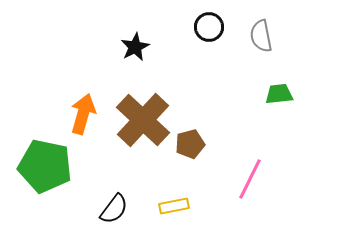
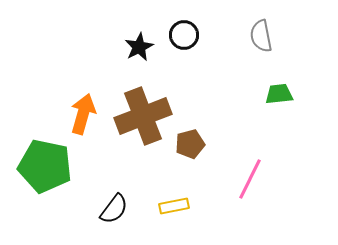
black circle: moved 25 px left, 8 px down
black star: moved 4 px right
brown cross: moved 4 px up; rotated 26 degrees clockwise
